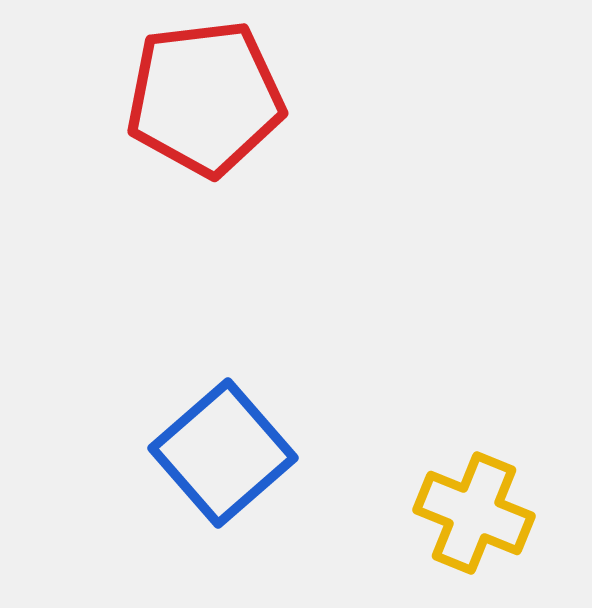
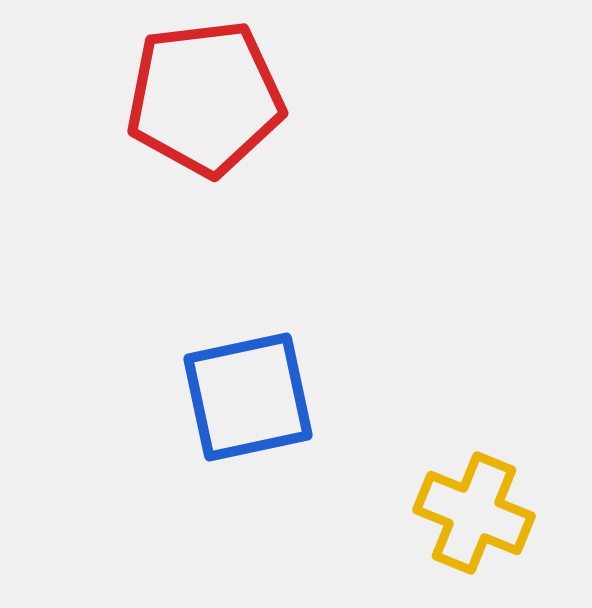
blue square: moved 25 px right, 56 px up; rotated 29 degrees clockwise
